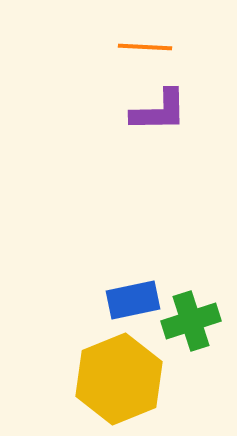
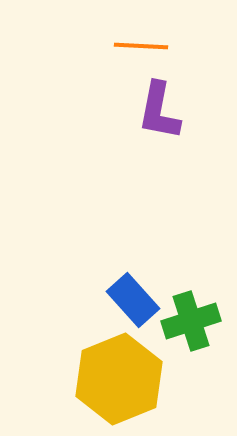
orange line: moved 4 px left, 1 px up
purple L-shape: rotated 102 degrees clockwise
blue rectangle: rotated 60 degrees clockwise
